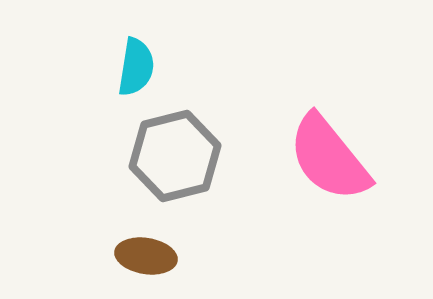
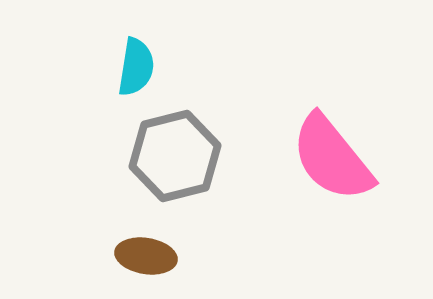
pink semicircle: moved 3 px right
